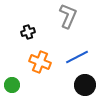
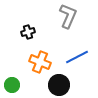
black circle: moved 26 px left
